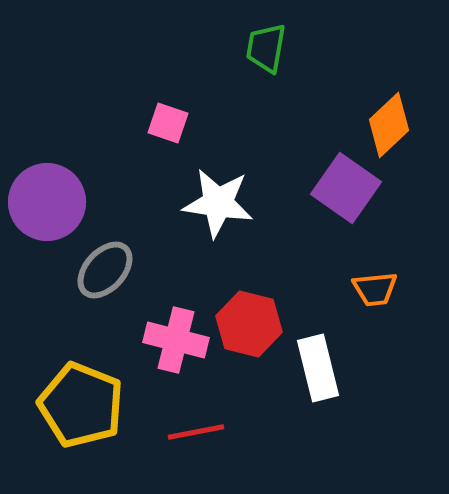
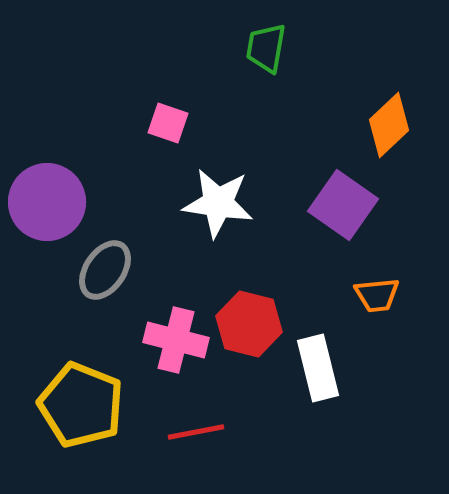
purple square: moved 3 px left, 17 px down
gray ellipse: rotated 8 degrees counterclockwise
orange trapezoid: moved 2 px right, 6 px down
